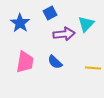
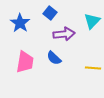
blue square: rotated 24 degrees counterclockwise
cyan triangle: moved 6 px right, 3 px up
blue semicircle: moved 1 px left, 4 px up
